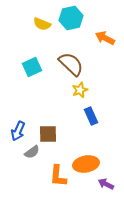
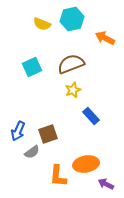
cyan hexagon: moved 1 px right, 1 px down
brown semicircle: rotated 64 degrees counterclockwise
yellow star: moved 7 px left
blue rectangle: rotated 18 degrees counterclockwise
brown square: rotated 18 degrees counterclockwise
